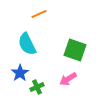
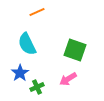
orange line: moved 2 px left, 2 px up
